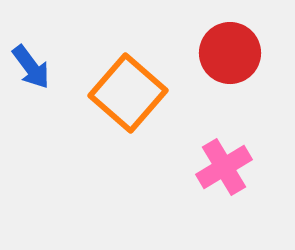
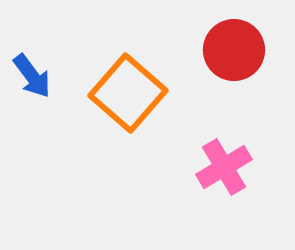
red circle: moved 4 px right, 3 px up
blue arrow: moved 1 px right, 9 px down
